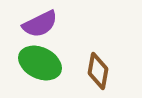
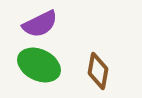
green ellipse: moved 1 px left, 2 px down
